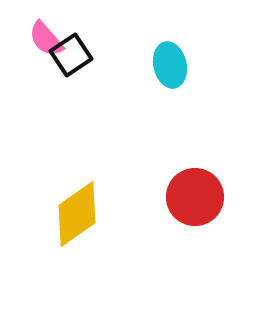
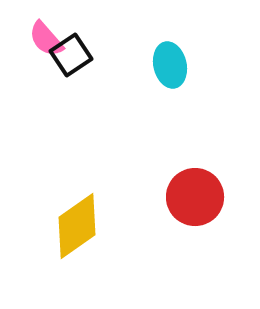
yellow diamond: moved 12 px down
